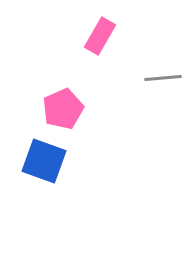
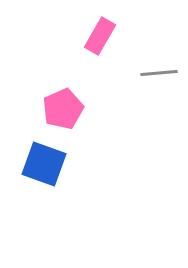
gray line: moved 4 px left, 5 px up
blue square: moved 3 px down
